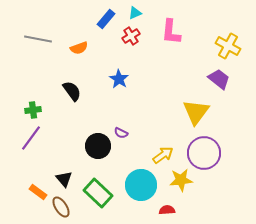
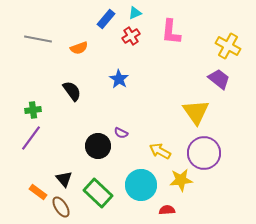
yellow triangle: rotated 12 degrees counterclockwise
yellow arrow: moved 3 px left, 4 px up; rotated 115 degrees counterclockwise
